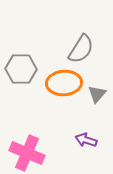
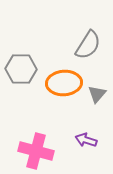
gray semicircle: moved 7 px right, 4 px up
pink cross: moved 9 px right, 2 px up; rotated 8 degrees counterclockwise
